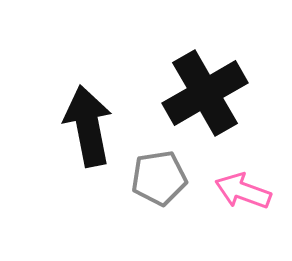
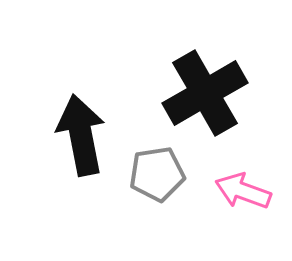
black arrow: moved 7 px left, 9 px down
gray pentagon: moved 2 px left, 4 px up
